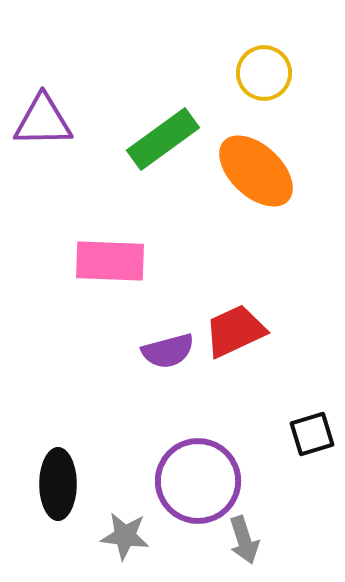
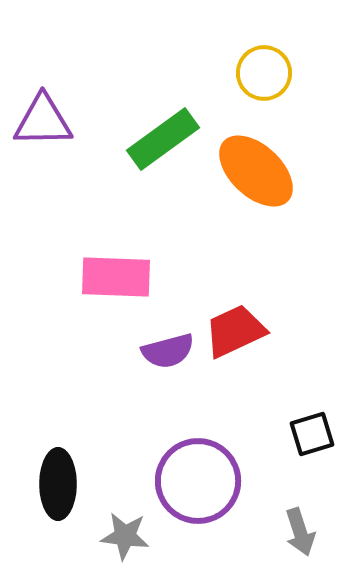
pink rectangle: moved 6 px right, 16 px down
gray arrow: moved 56 px right, 8 px up
